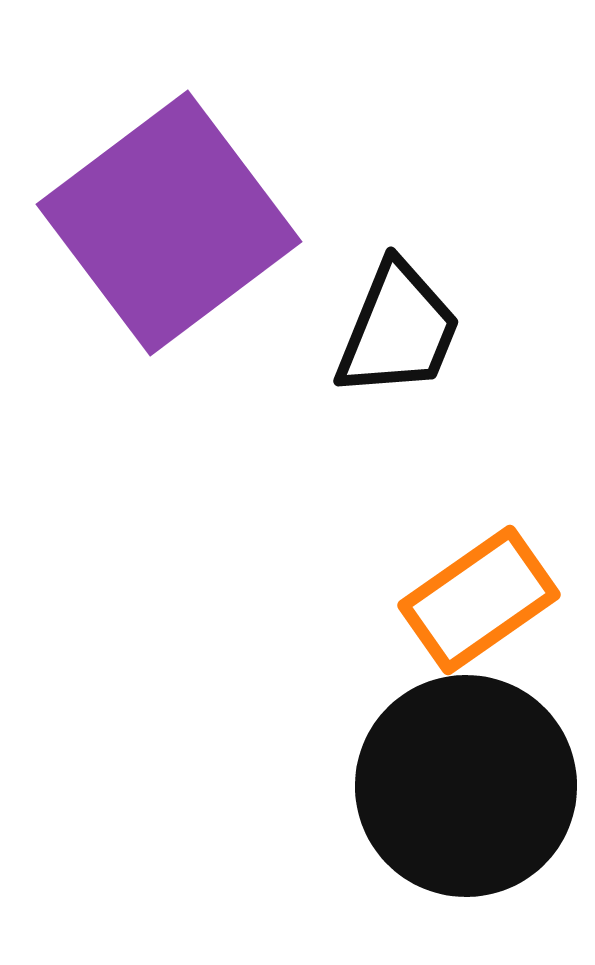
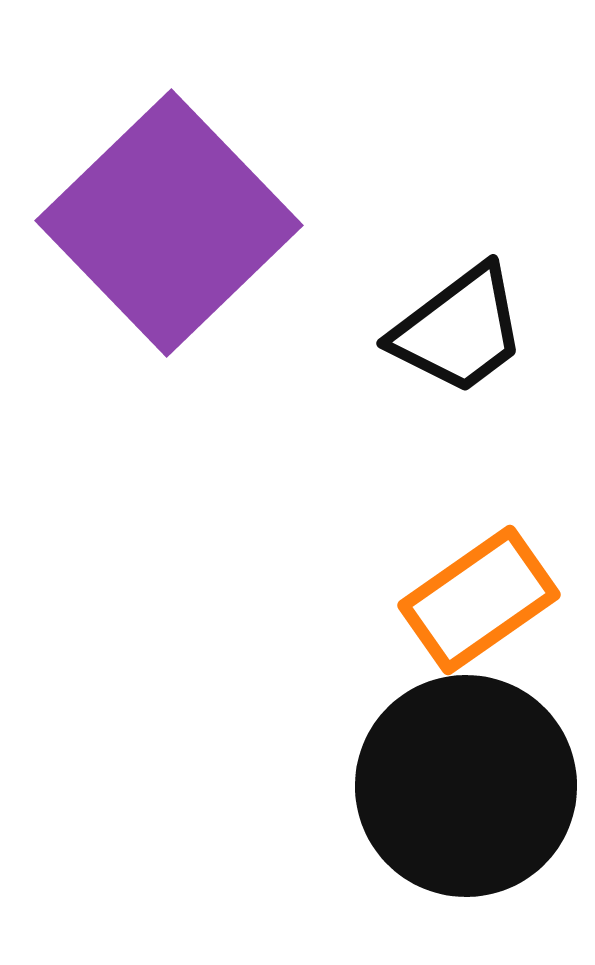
purple square: rotated 7 degrees counterclockwise
black trapezoid: moved 61 px right; rotated 31 degrees clockwise
